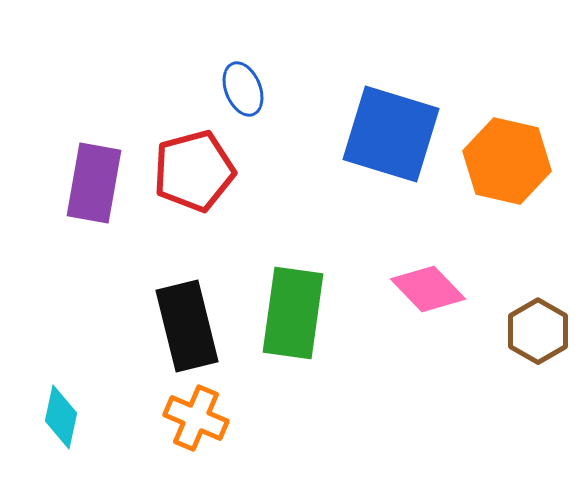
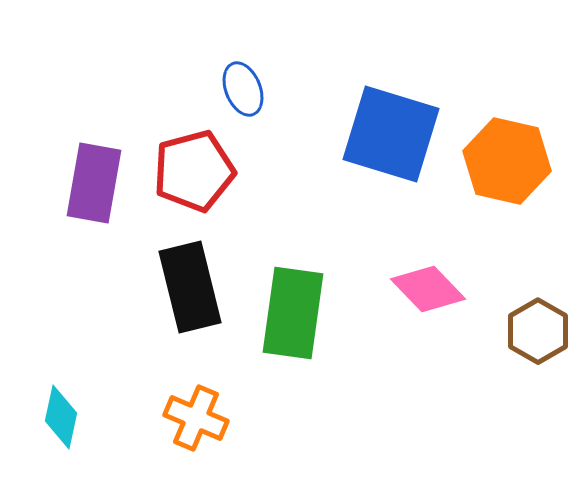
black rectangle: moved 3 px right, 39 px up
